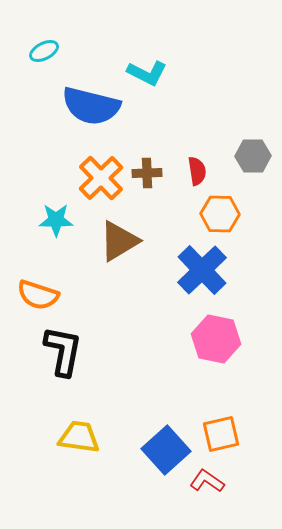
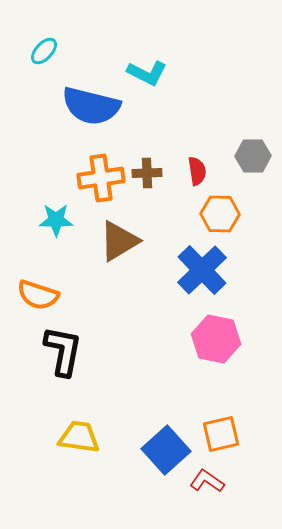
cyan ellipse: rotated 20 degrees counterclockwise
orange cross: rotated 36 degrees clockwise
